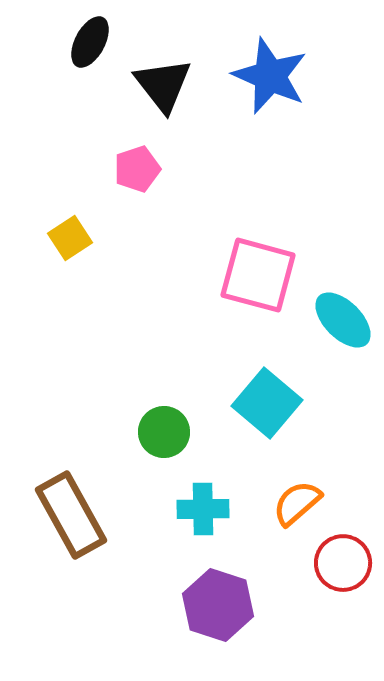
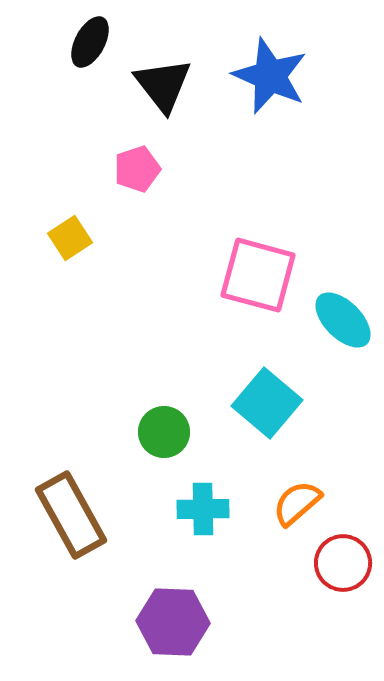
purple hexagon: moved 45 px left, 17 px down; rotated 16 degrees counterclockwise
